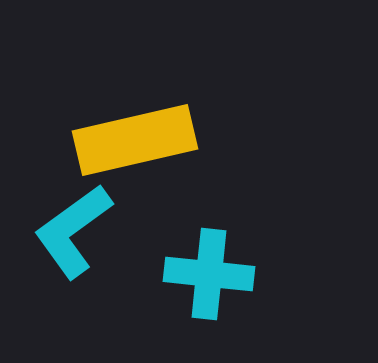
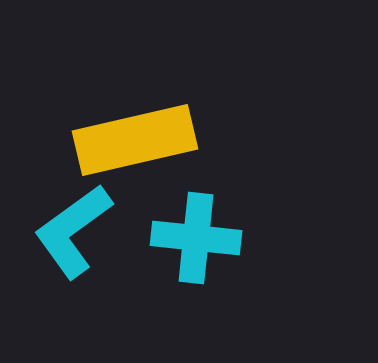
cyan cross: moved 13 px left, 36 px up
